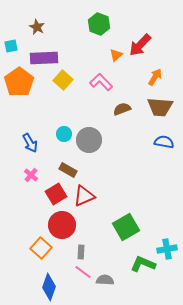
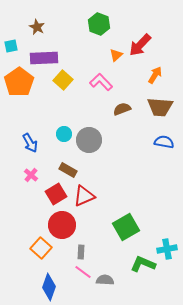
orange arrow: moved 2 px up
